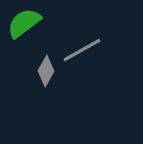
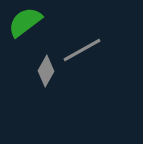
green semicircle: moved 1 px right, 1 px up
